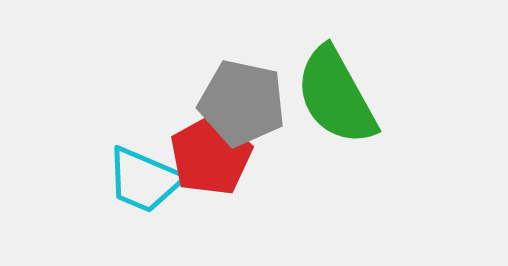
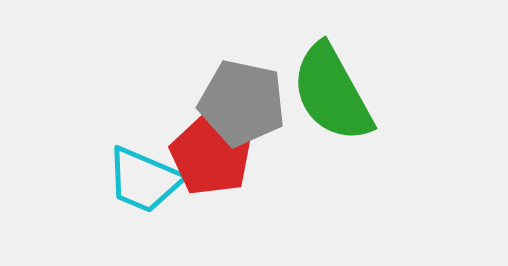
green semicircle: moved 4 px left, 3 px up
red pentagon: rotated 14 degrees counterclockwise
